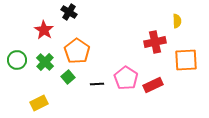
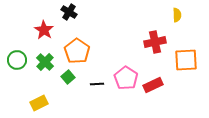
yellow semicircle: moved 6 px up
